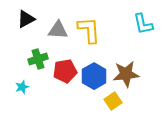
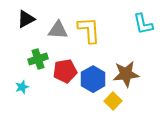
blue hexagon: moved 1 px left, 3 px down
yellow square: rotated 12 degrees counterclockwise
